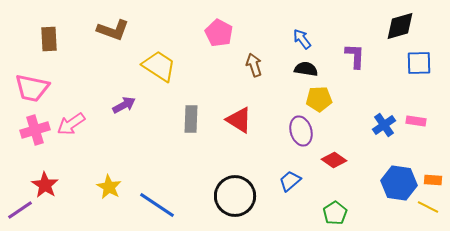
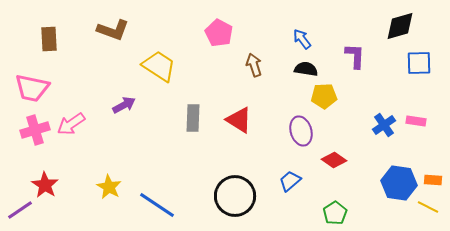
yellow pentagon: moved 5 px right, 3 px up
gray rectangle: moved 2 px right, 1 px up
